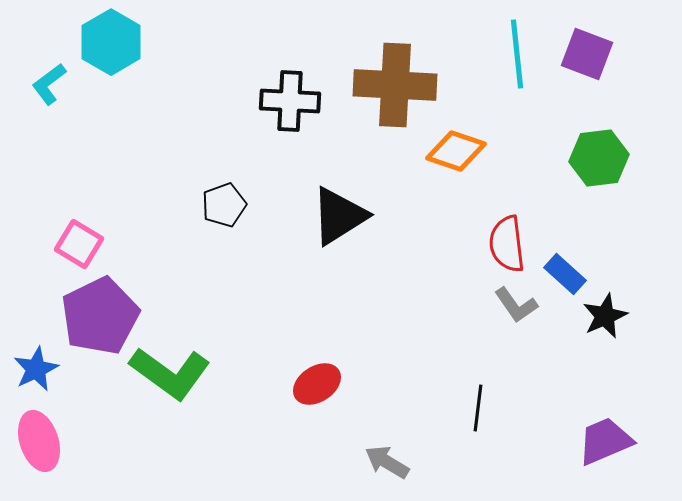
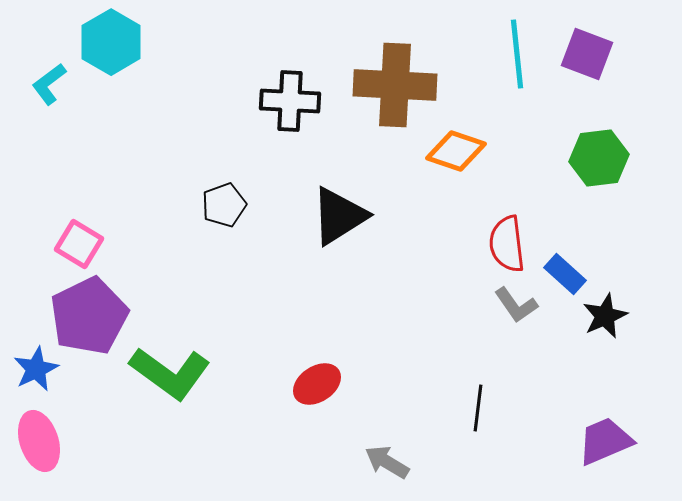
purple pentagon: moved 11 px left
